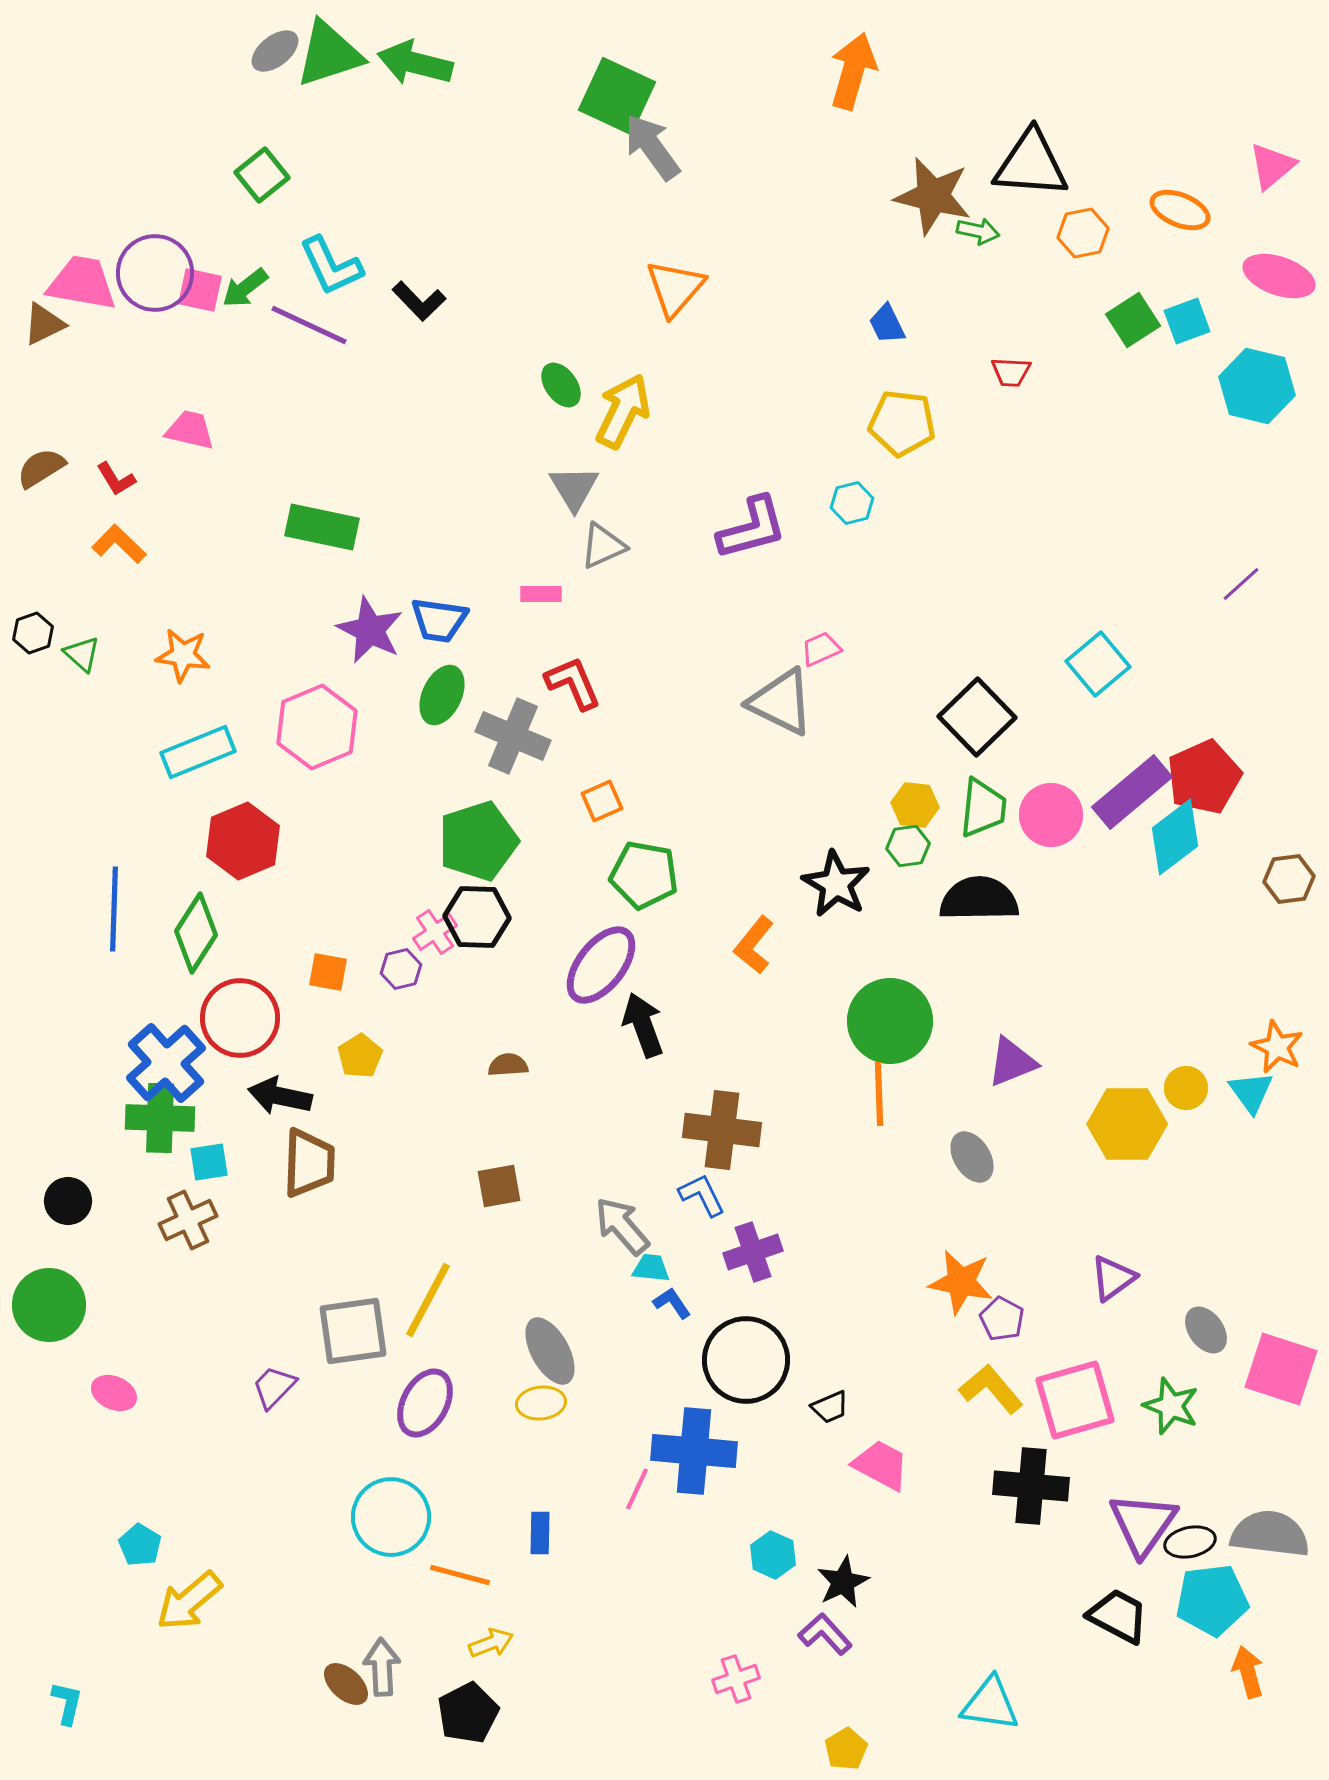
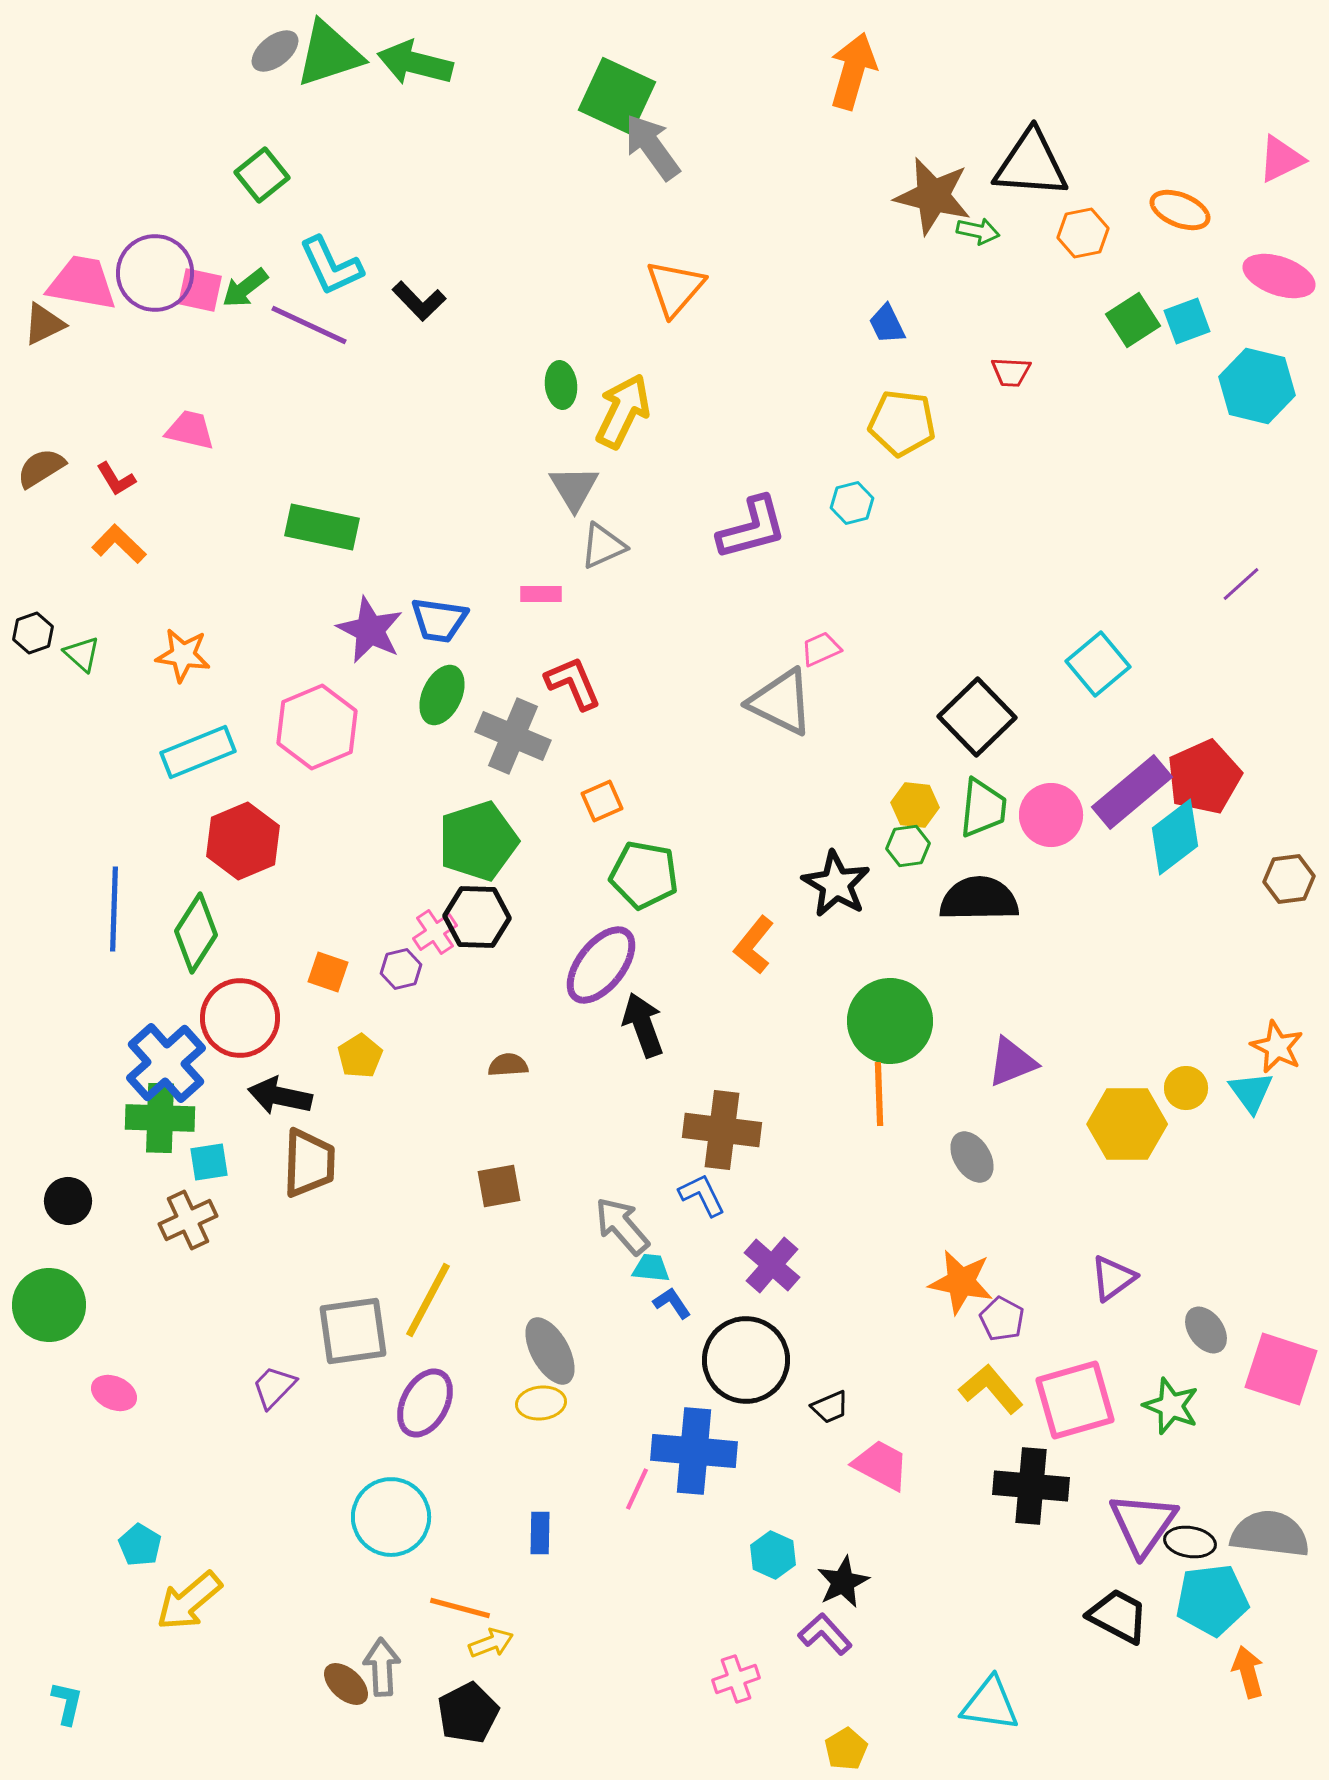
pink triangle at (1272, 166): moved 9 px right, 7 px up; rotated 14 degrees clockwise
green ellipse at (561, 385): rotated 30 degrees clockwise
orange square at (328, 972): rotated 9 degrees clockwise
purple cross at (753, 1252): moved 19 px right, 13 px down; rotated 30 degrees counterclockwise
black ellipse at (1190, 1542): rotated 21 degrees clockwise
orange line at (460, 1575): moved 33 px down
